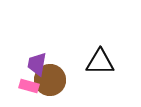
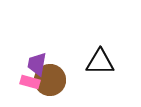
pink rectangle: moved 1 px right, 4 px up
